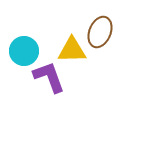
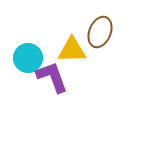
cyan circle: moved 4 px right, 7 px down
purple L-shape: moved 3 px right
